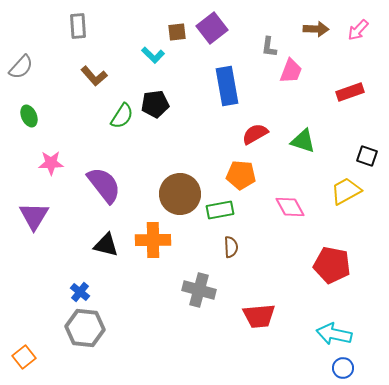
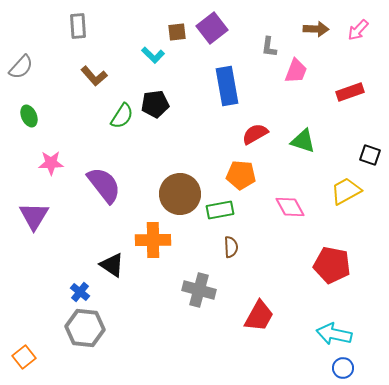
pink trapezoid: moved 5 px right
black square: moved 3 px right, 1 px up
black triangle: moved 6 px right, 20 px down; rotated 20 degrees clockwise
red trapezoid: rotated 56 degrees counterclockwise
